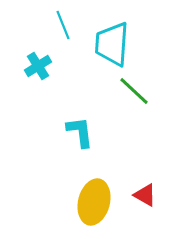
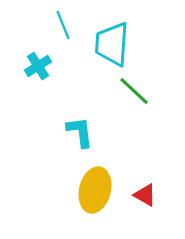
yellow ellipse: moved 1 px right, 12 px up
